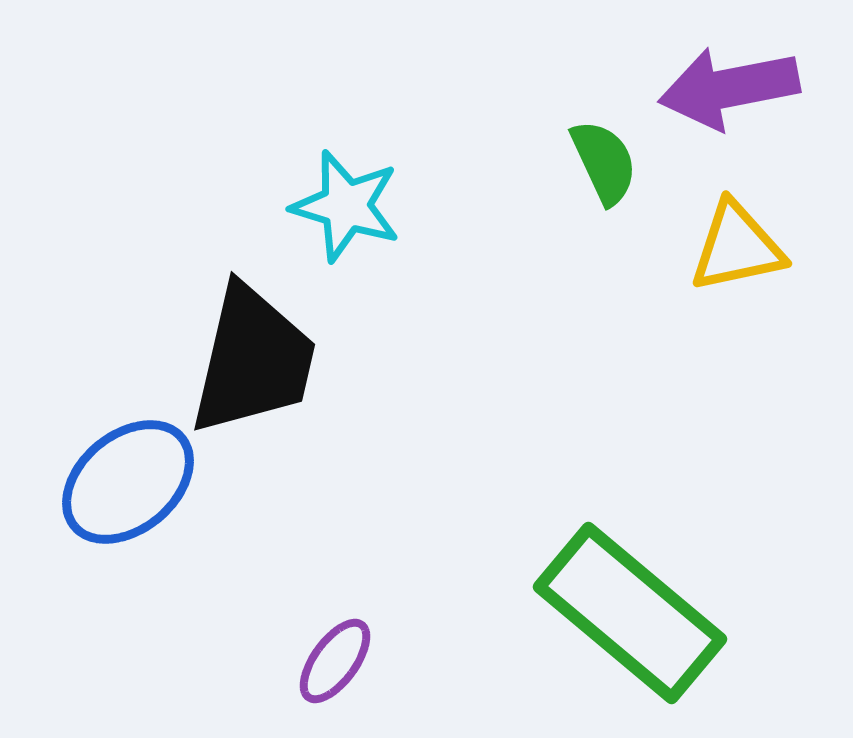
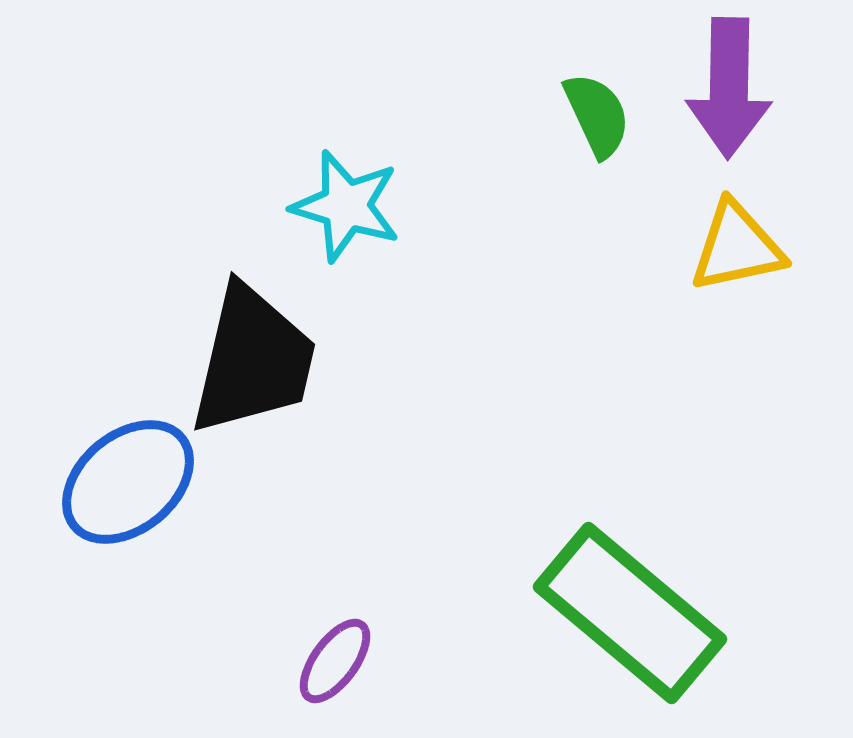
purple arrow: rotated 78 degrees counterclockwise
green semicircle: moved 7 px left, 47 px up
